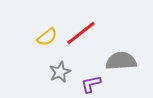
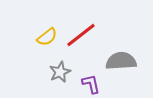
red line: moved 2 px down
purple L-shape: rotated 90 degrees clockwise
